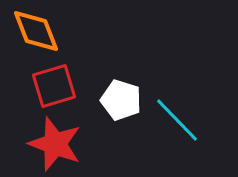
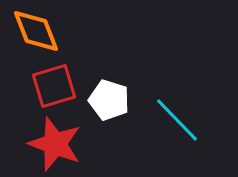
white pentagon: moved 12 px left
